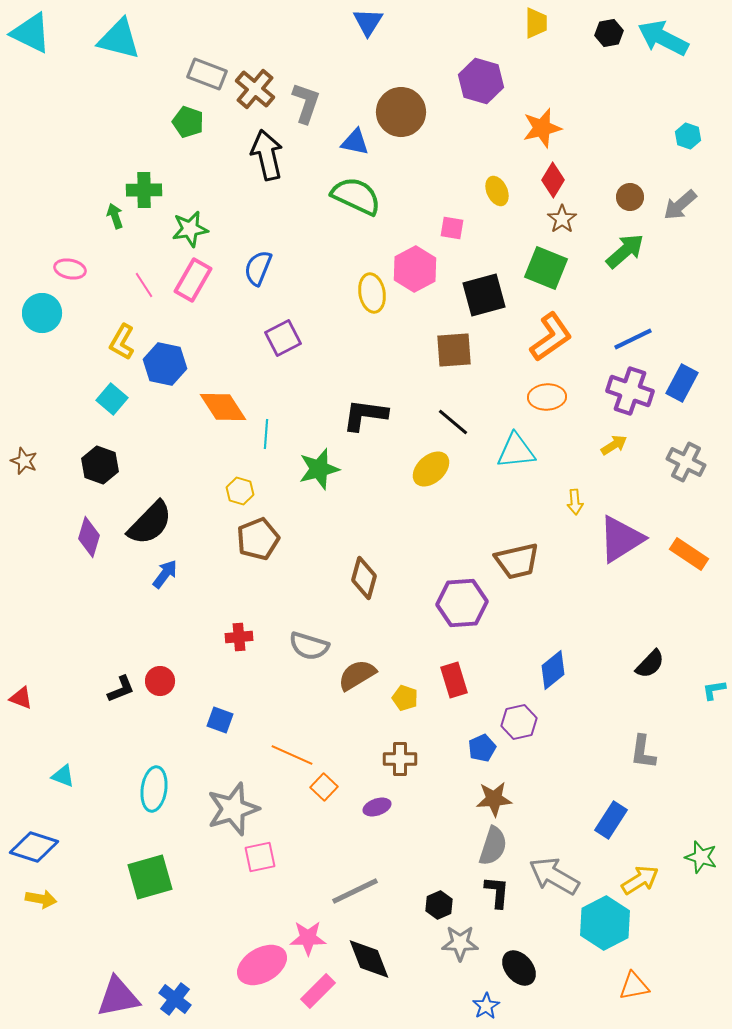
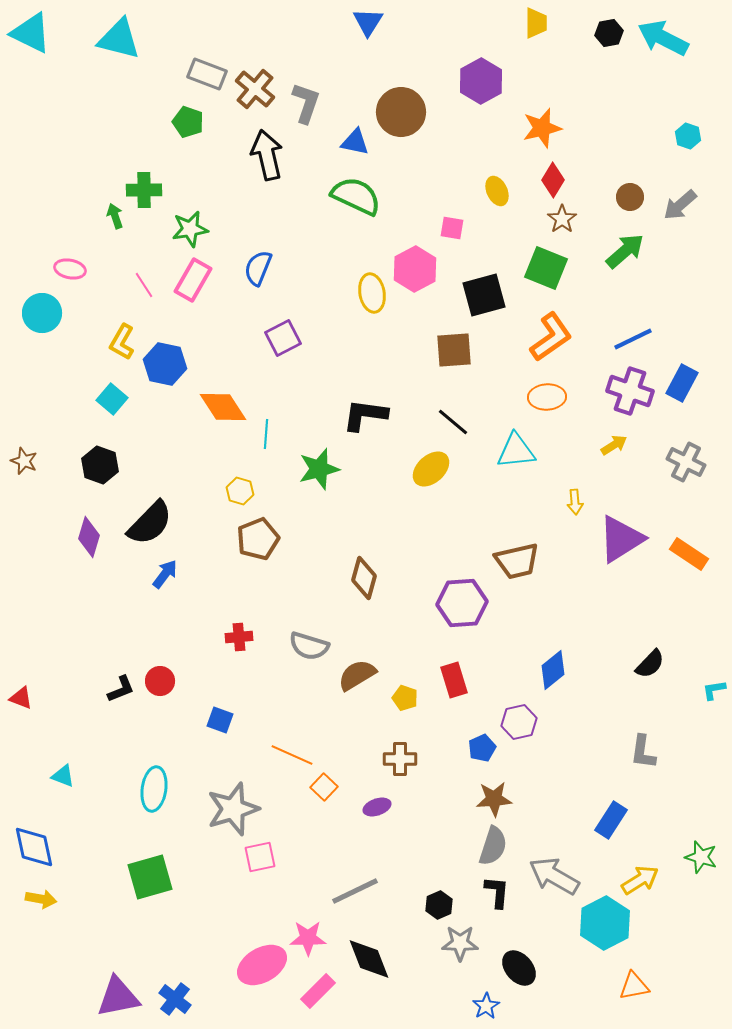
purple hexagon at (481, 81): rotated 15 degrees clockwise
blue diamond at (34, 847): rotated 60 degrees clockwise
